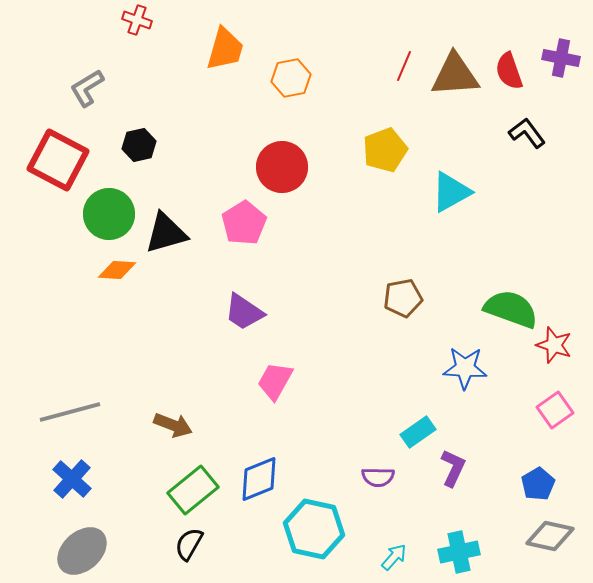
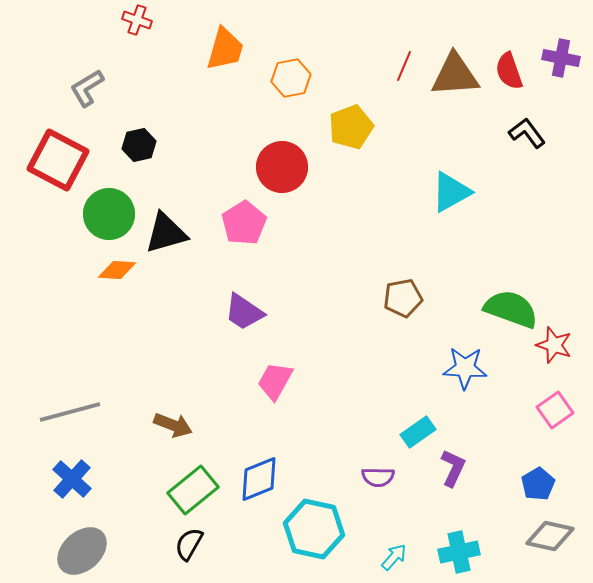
yellow pentagon: moved 34 px left, 23 px up
